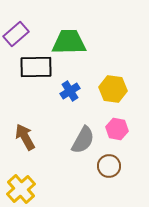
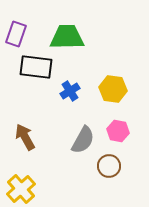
purple rectangle: rotated 30 degrees counterclockwise
green trapezoid: moved 2 px left, 5 px up
black rectangle: rotated 8 degrees clockwise
pink hexagon: moved 1 px right, 2 px down
